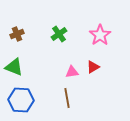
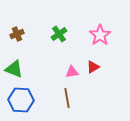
green triangle: moved 2 px down
